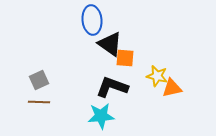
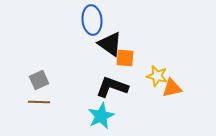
cyan star: rotated 20 degrees counterclockwise
